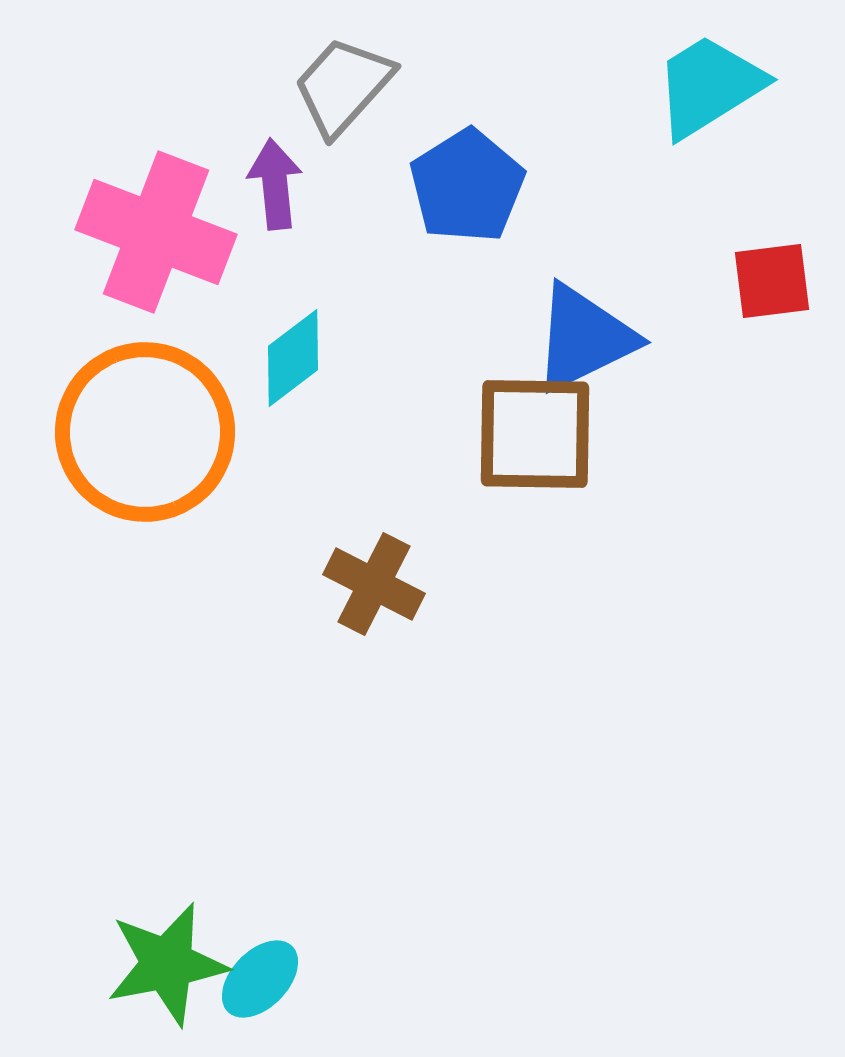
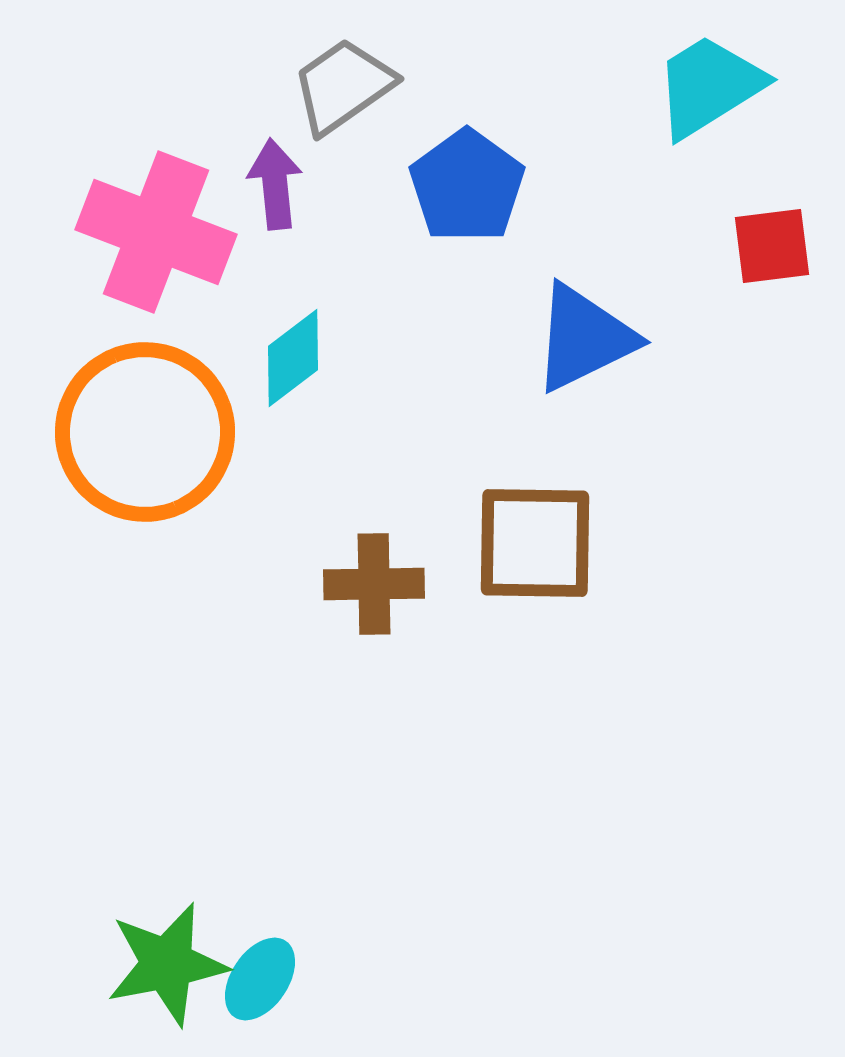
gray trapezoid: rotated 13 degrees clockwise
blue pentagon: rotated 4 degrees counterclockwise
red square: moved 35 px up
brown square: moved 109 px down
brown cross: rotated 28 degrees counterclockwise
cyan ellipse: rotated 10 degrees counterclockwise
